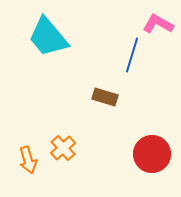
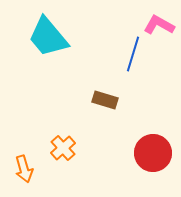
pink L-shape: moved 1 px right, 1 px down
blue line: moved 1 px right, 1 px up
brown rectangle: moved 3 px down
red circle: moved 1 px right, 1 px up
orange arrow: moved 4 px left, 9 px down
